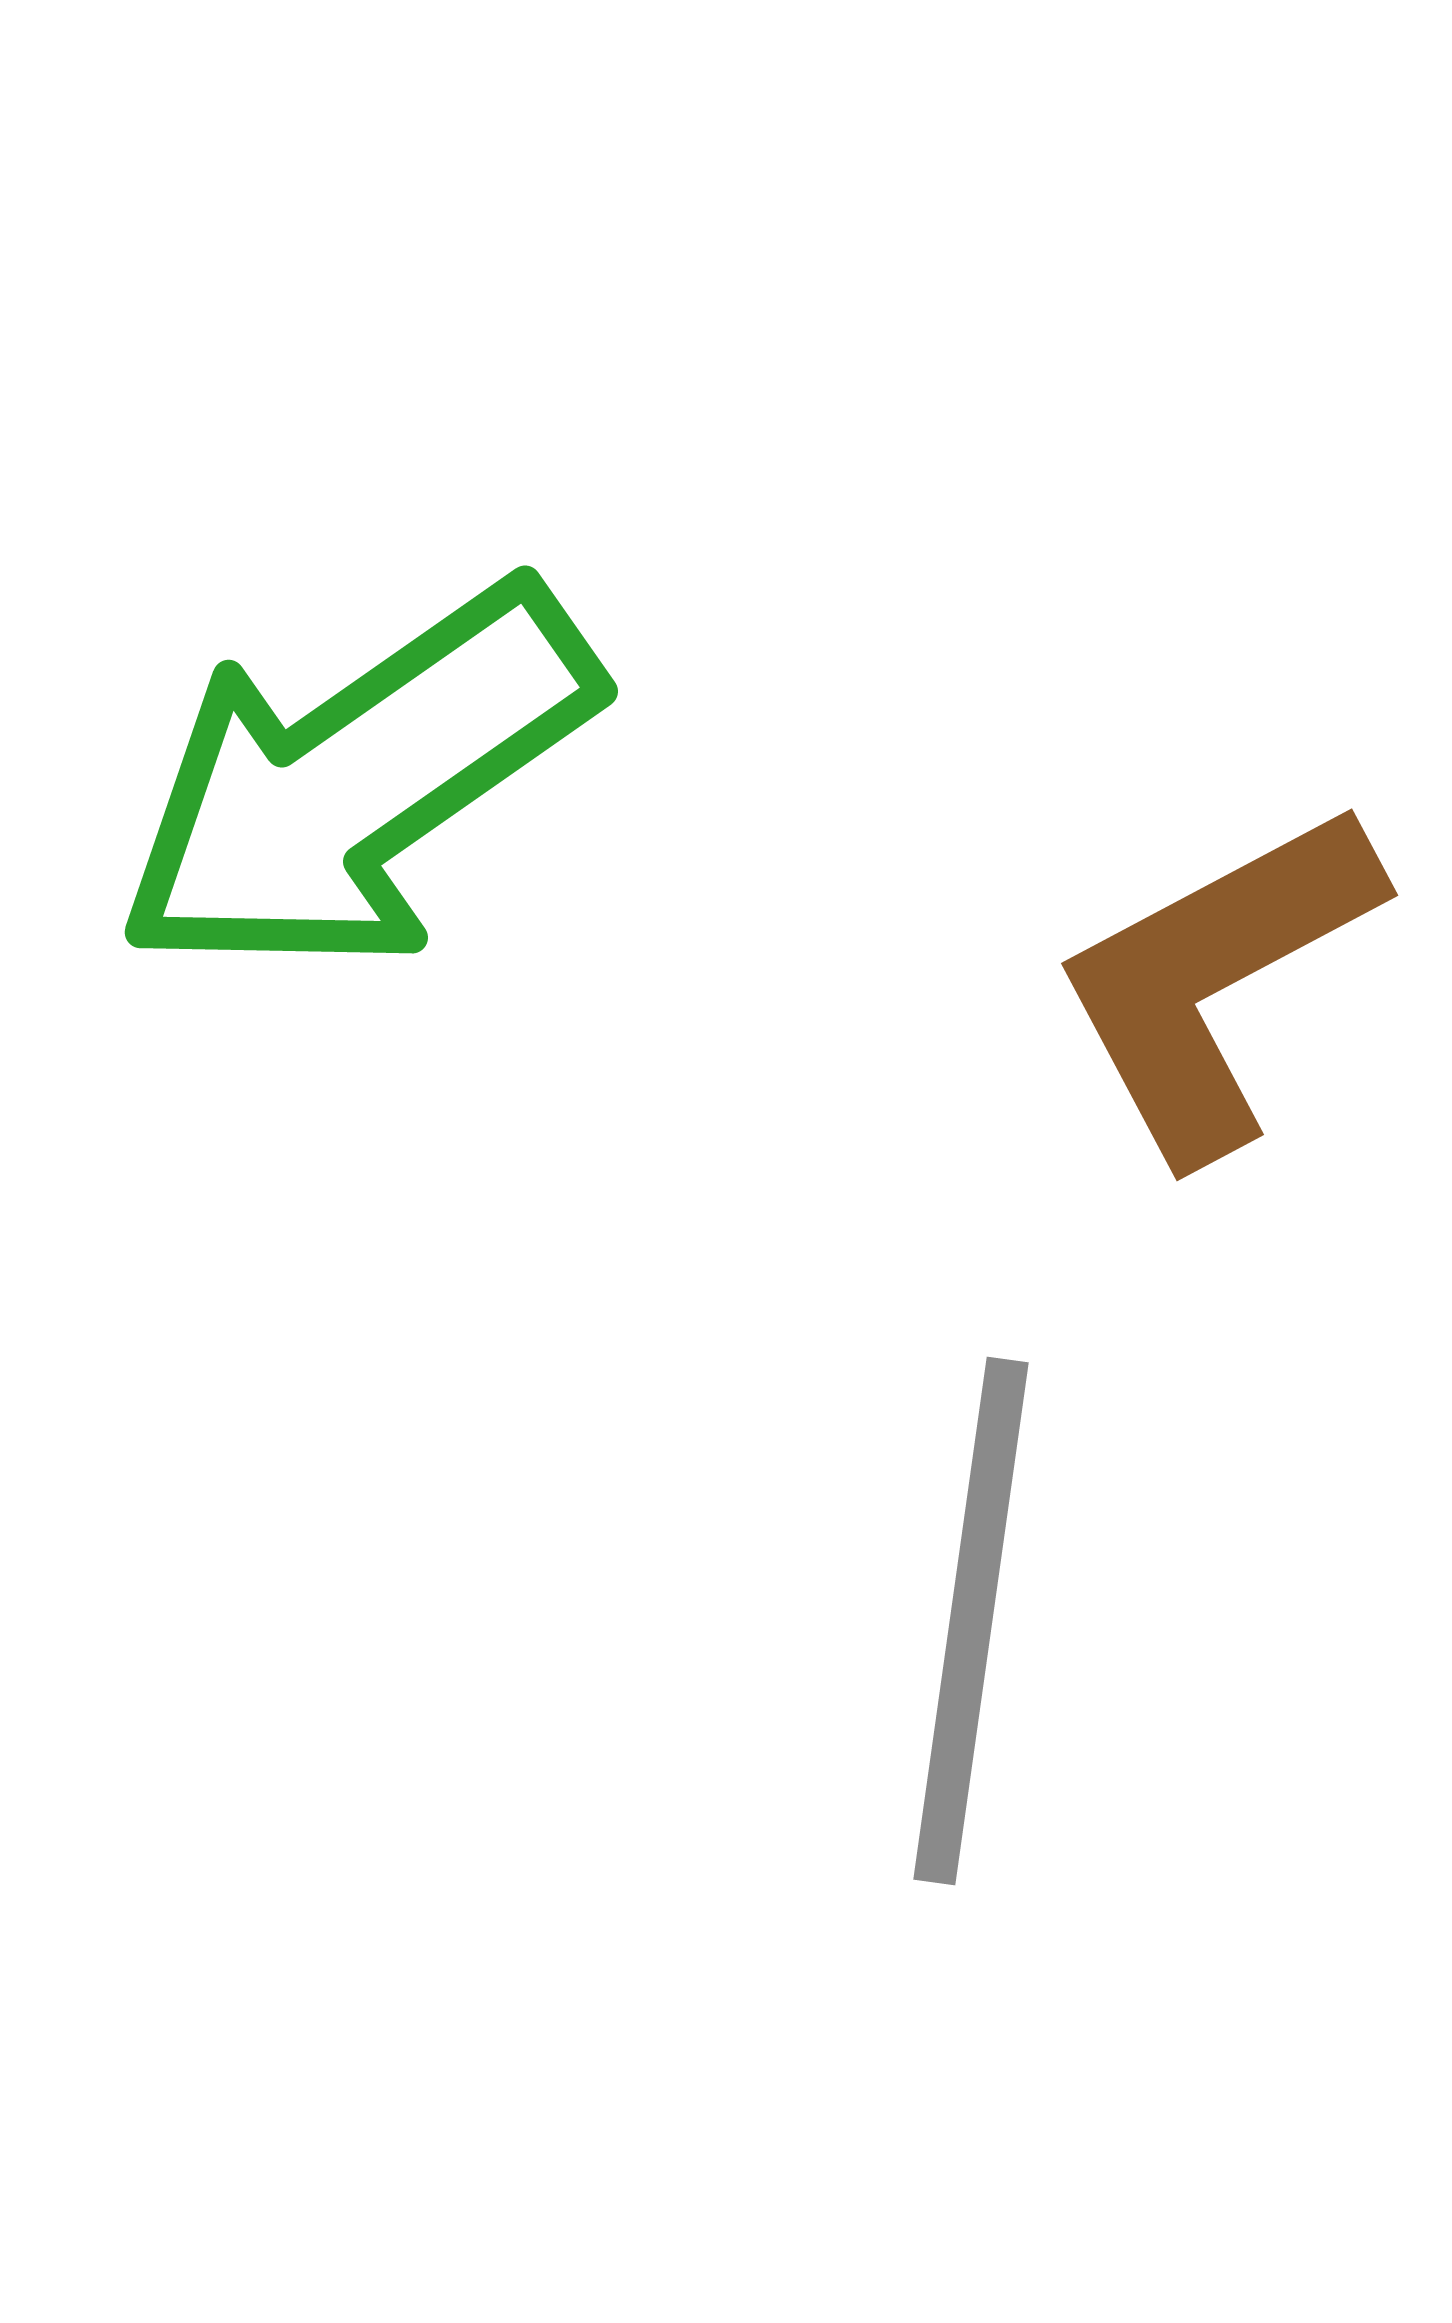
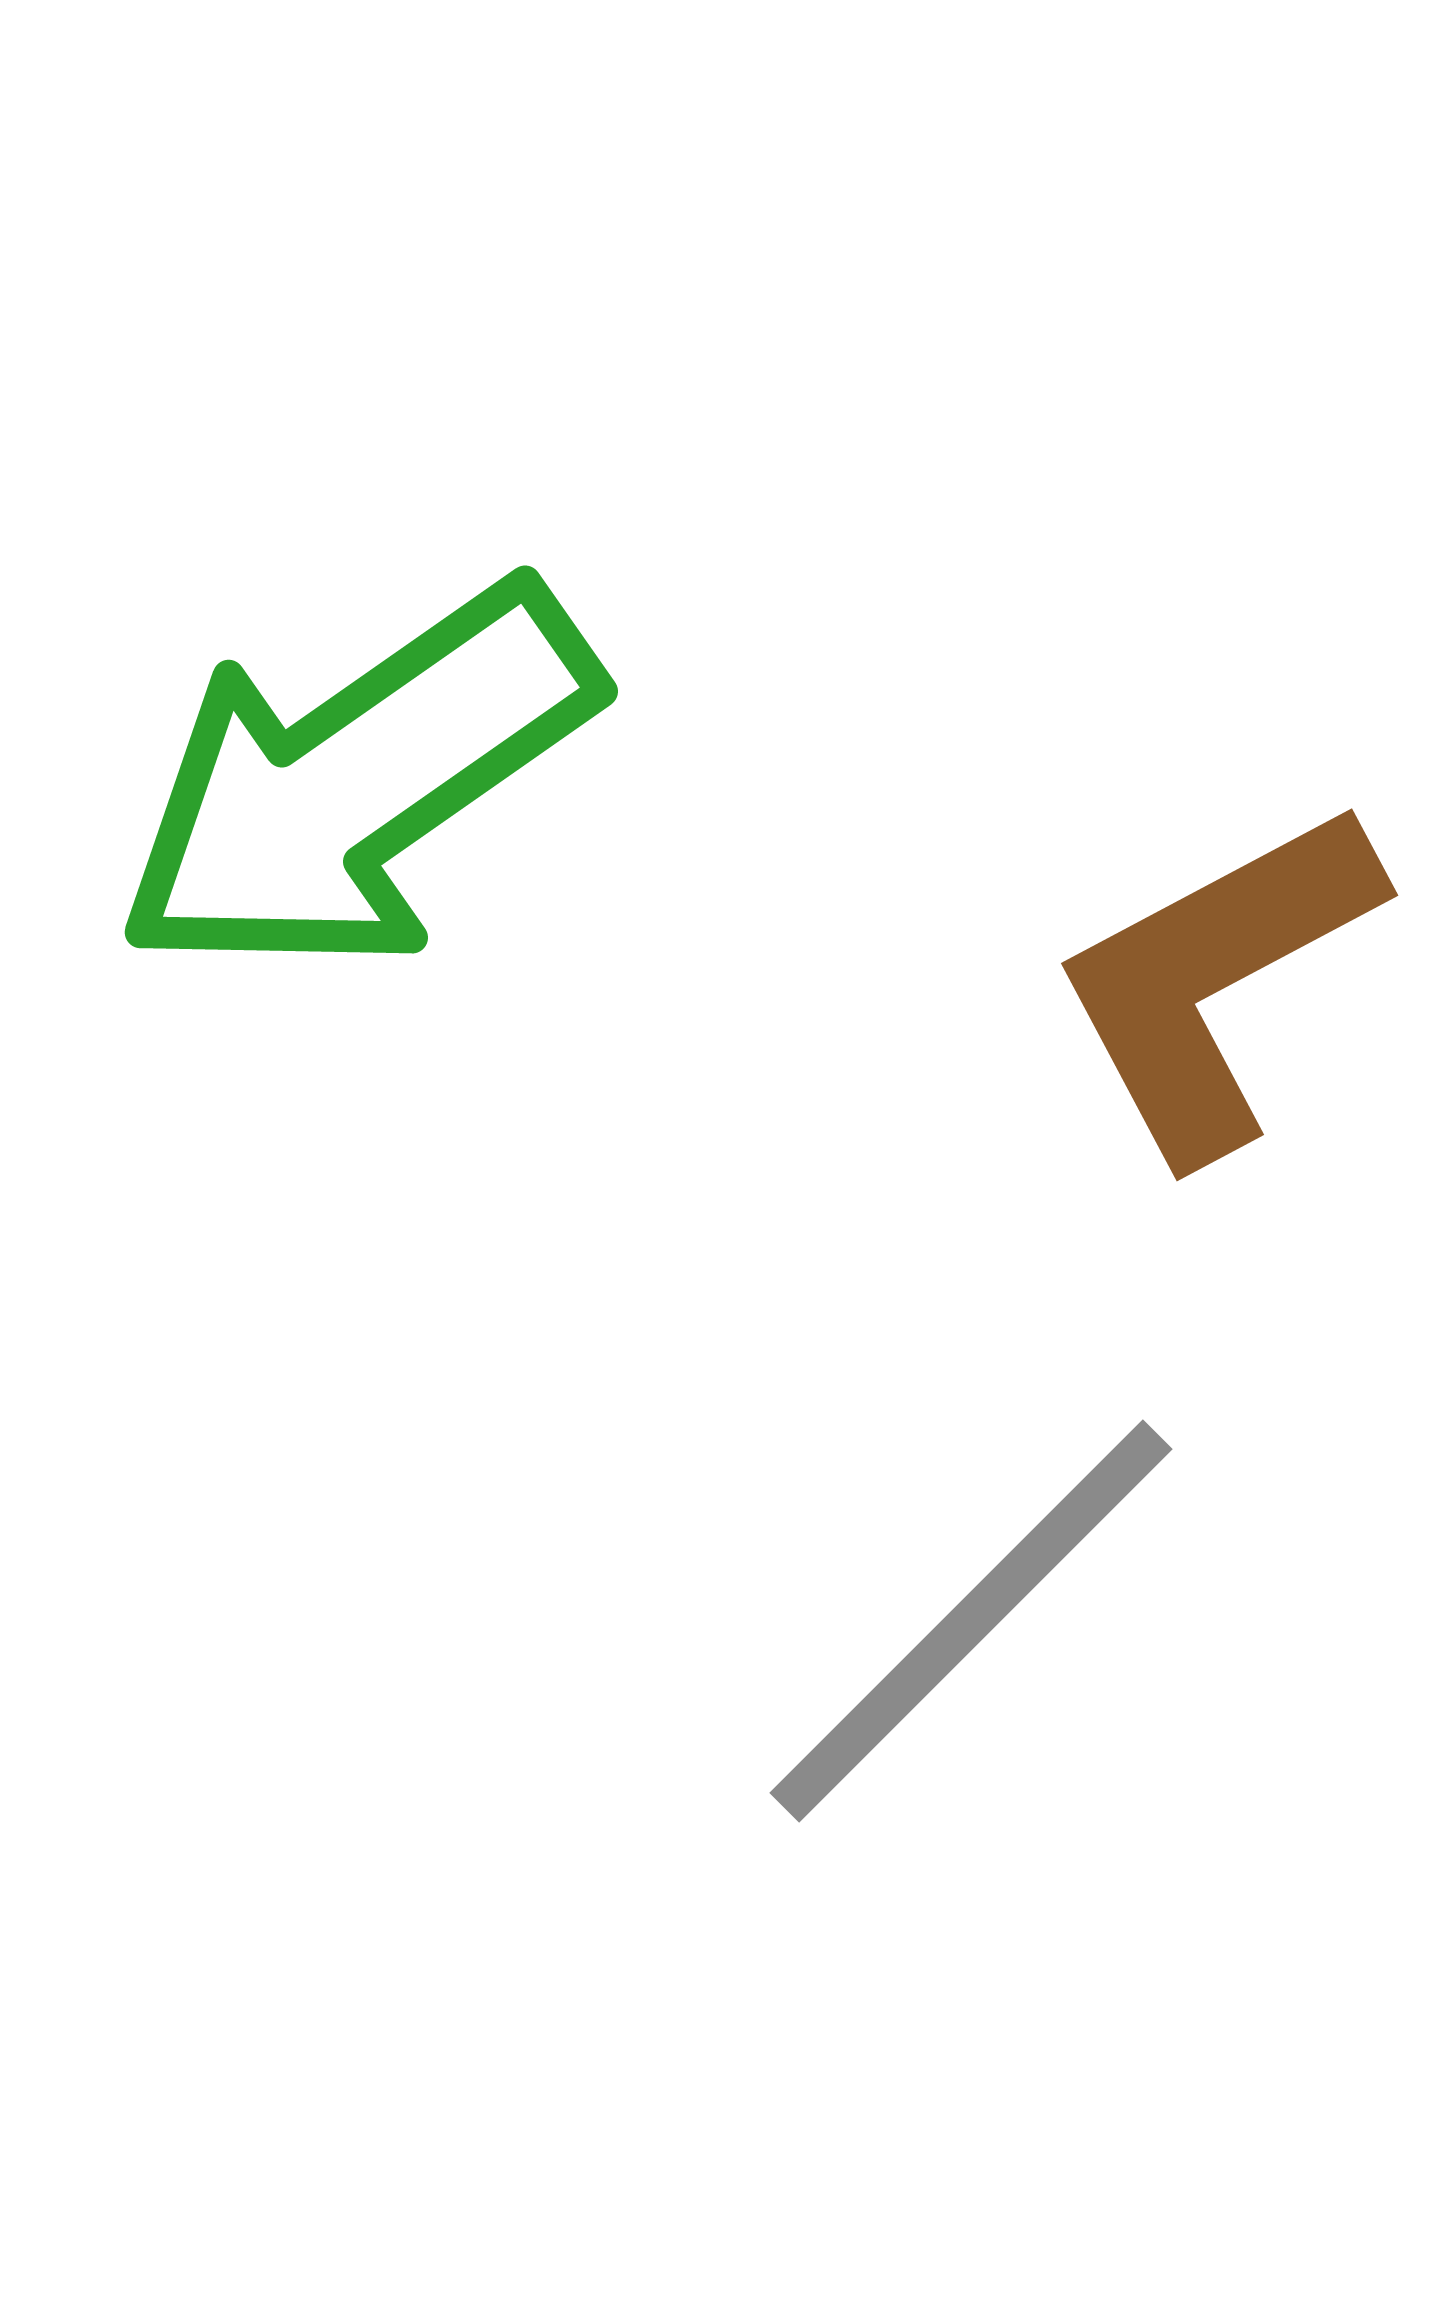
gray line: rotated 37 degrees clockwise
